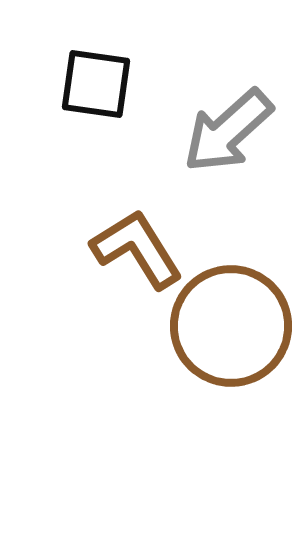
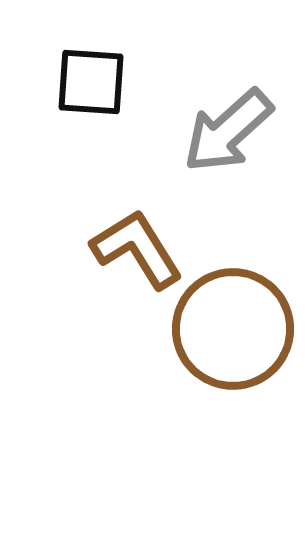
black square: moved 5 px left, 2 px up; rotated 4 degrees counterclockwise
brown circle: moved 2 px right, 3 px down
